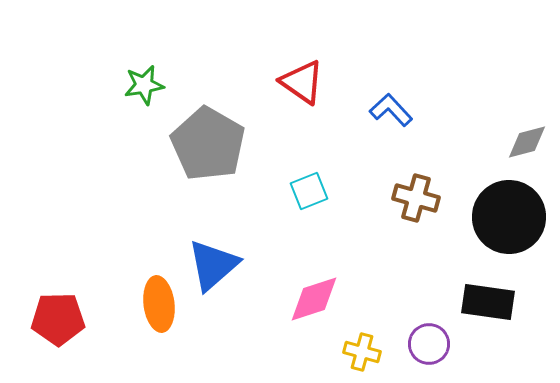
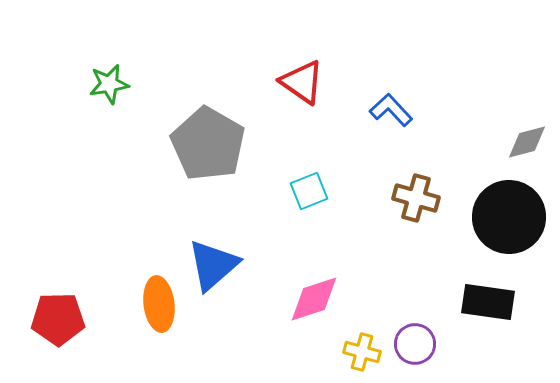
green star: moved 35 px left, 1 px up
purple circle: moved 14 px left
